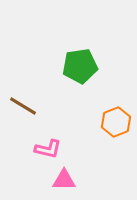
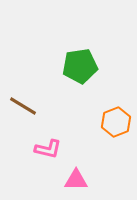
pink triangle: moved 12 px right
